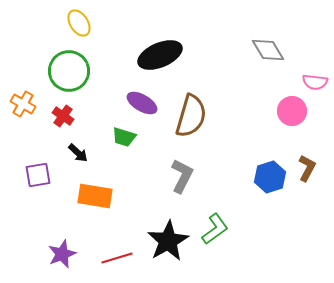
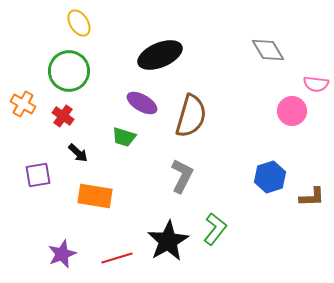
pink semicircle: moved 1 px right, 2 px down
brown L-shape: moved 5 px right, 29 px down; rotated 60 degrees clockwise
green L-shape: rotated 16 degrees counterclockwise
